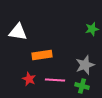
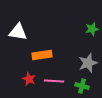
gray star: moved 3 px right, 2 px up
pink line: moved 1 px left, 1 px down
